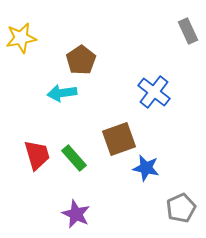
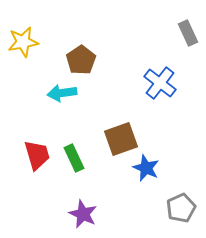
gray rectangle: moved 2 px down
yellow star: moved 2 px right, 4 px down
blue cross: moved 6 px right, 9 px up
brown square: moved 2 px right
green rectangle: rotated 16 degrees clockwise
blue star: rotated 12 degrees clockwise
purple star: moved 7 px right
